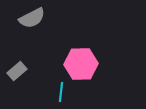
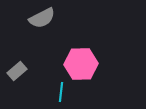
gray semicircle: moved 10 px right
